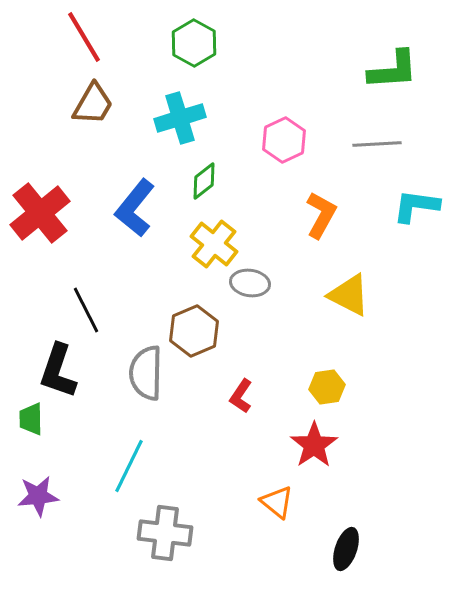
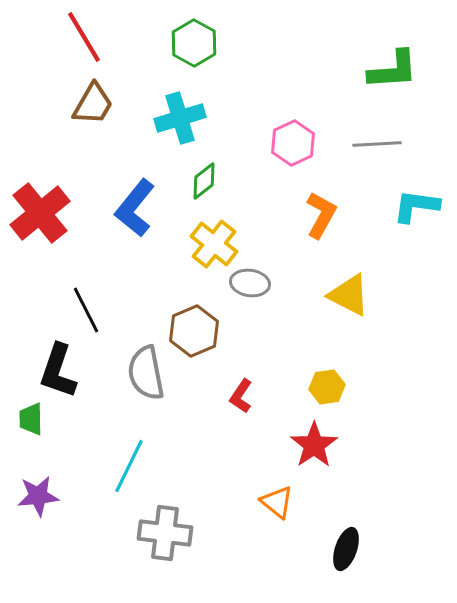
pink hexagon: moved 9 px right, 3 px down
gray semicircle: rotated 12 degrees counterclockwise
